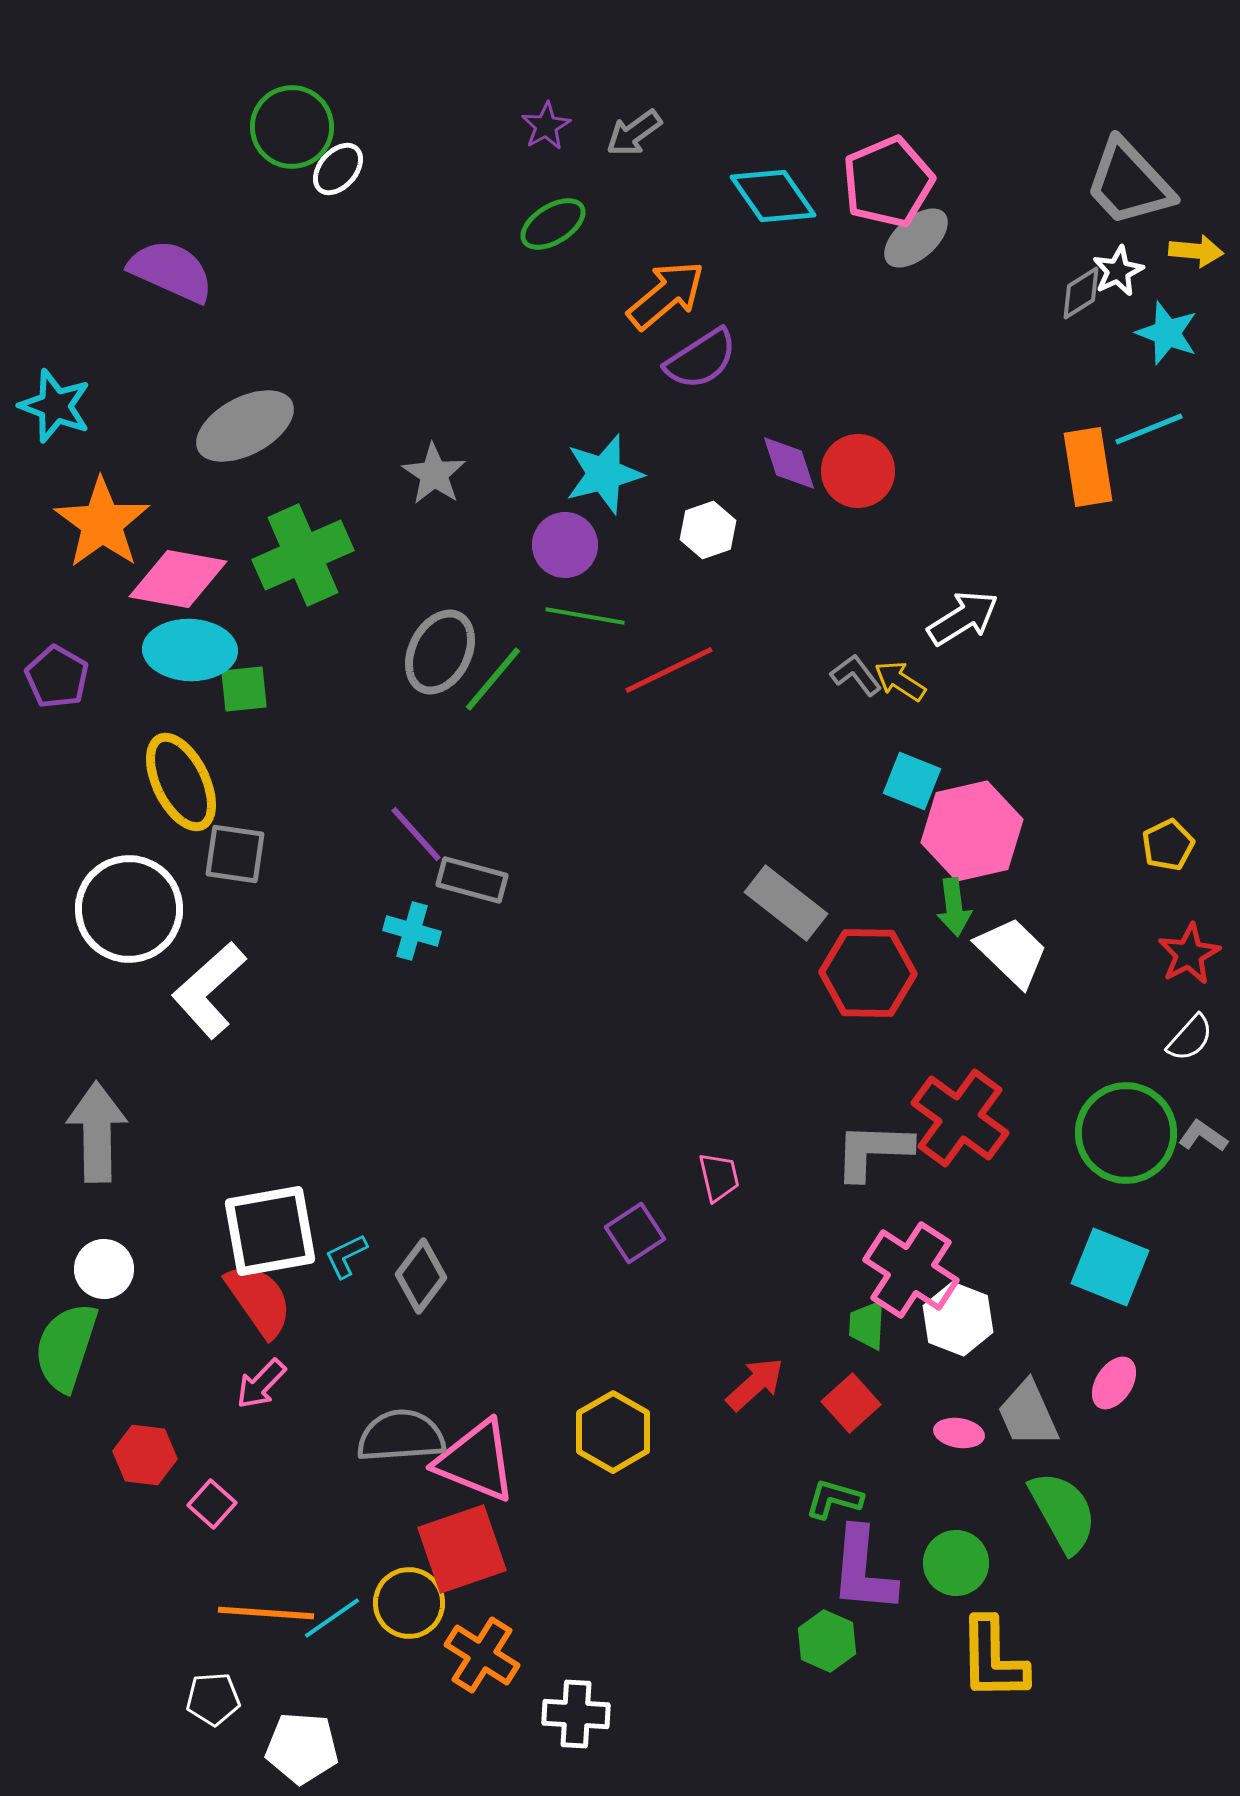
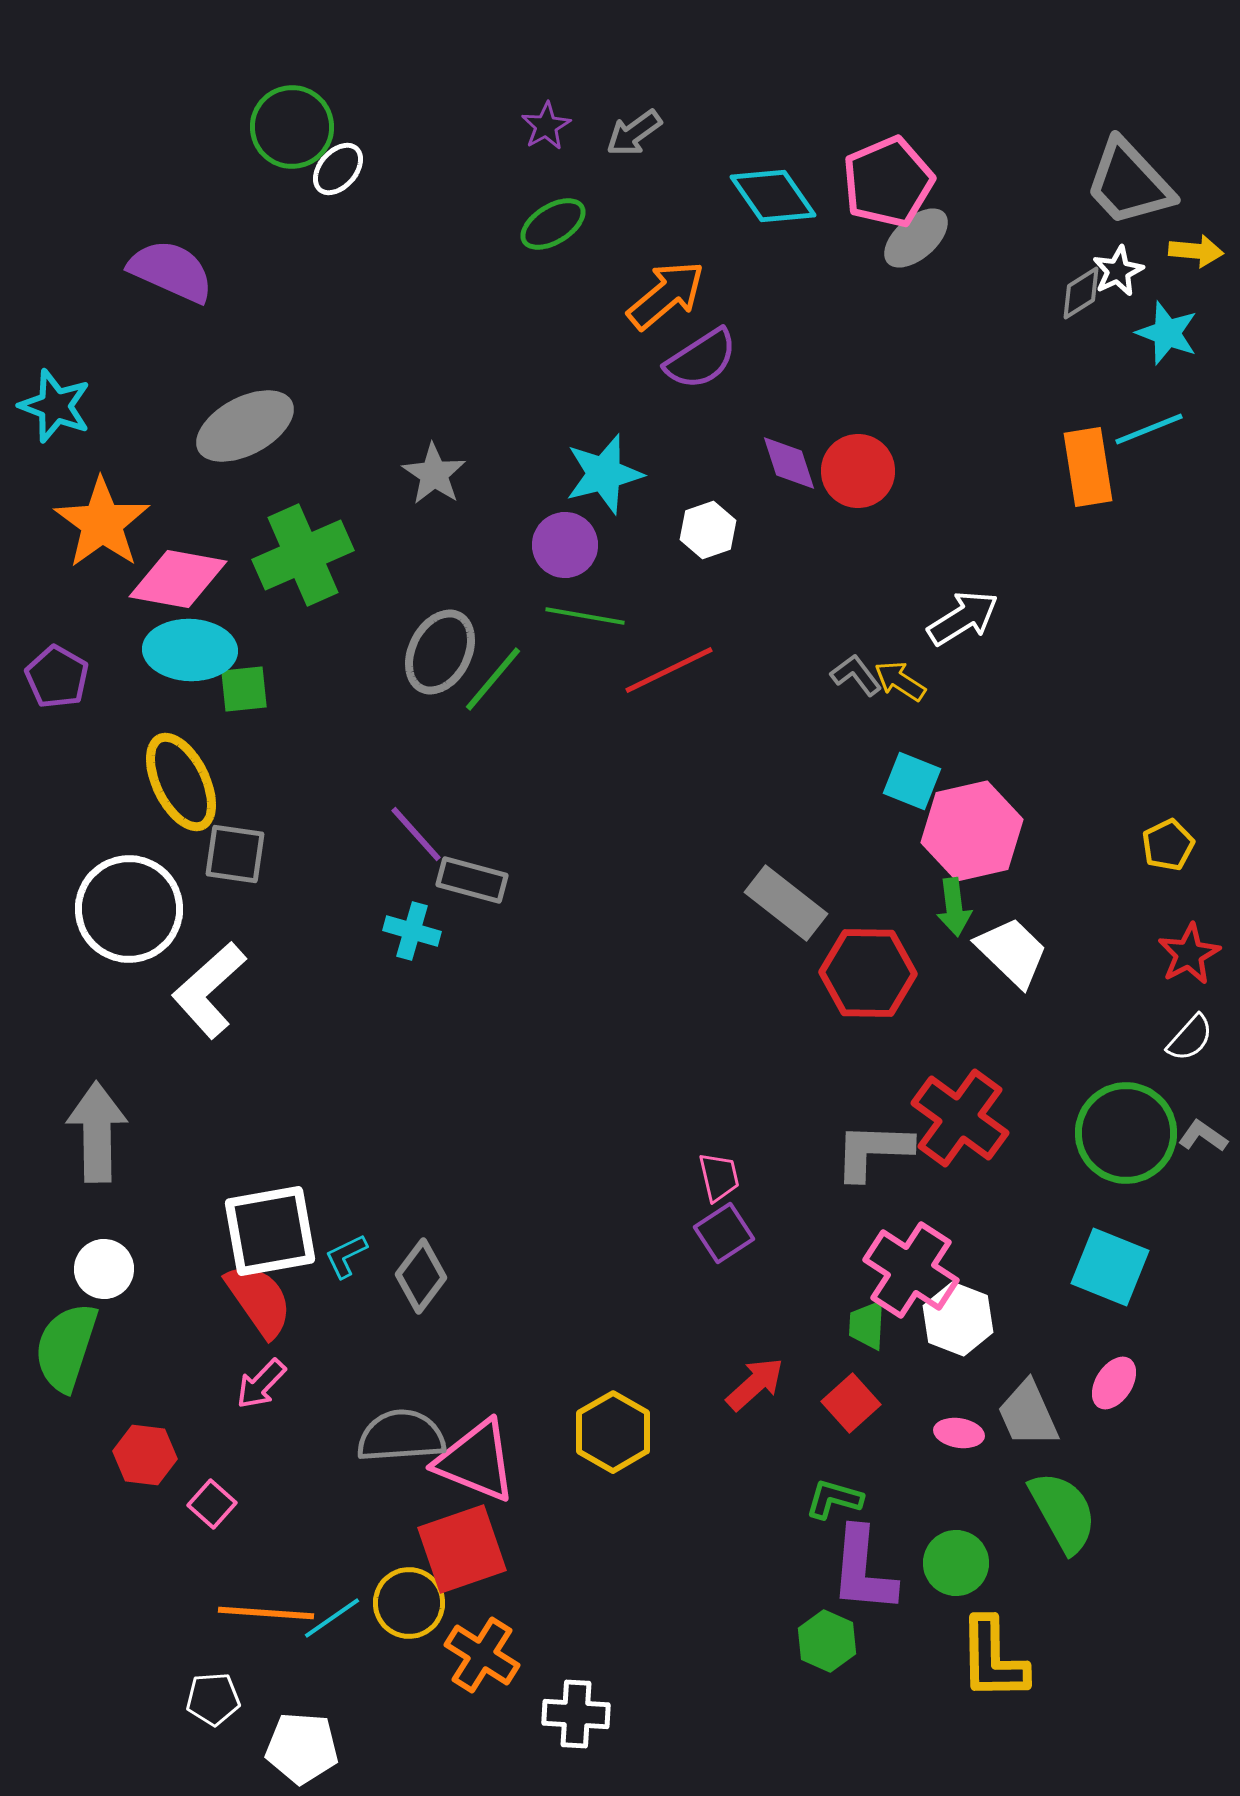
purple square at (635, 1233): moved 89 px right
